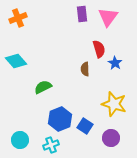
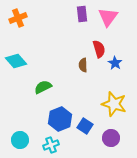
brown semicircle: moved 2 px left, 4 px up
